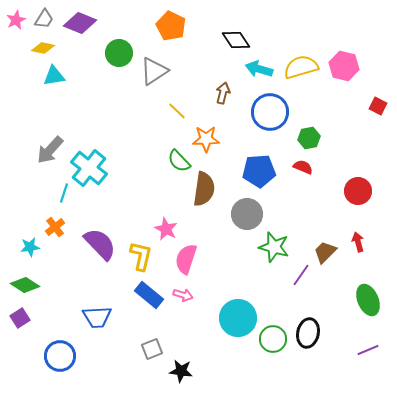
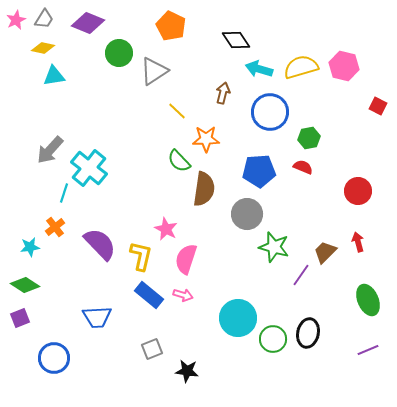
purple diamond at (80, 23): moved 8 px right
purple square at (20, 318): rotated 12 degrees clockwise
blue circle at (60, 356): moved 6 px left, 2 px down
black star at (181, 371): moved 6 px right
